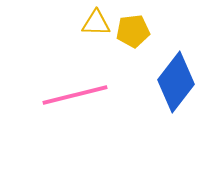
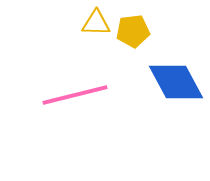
blue diamond: rotated 66 degrees counterclockwise
